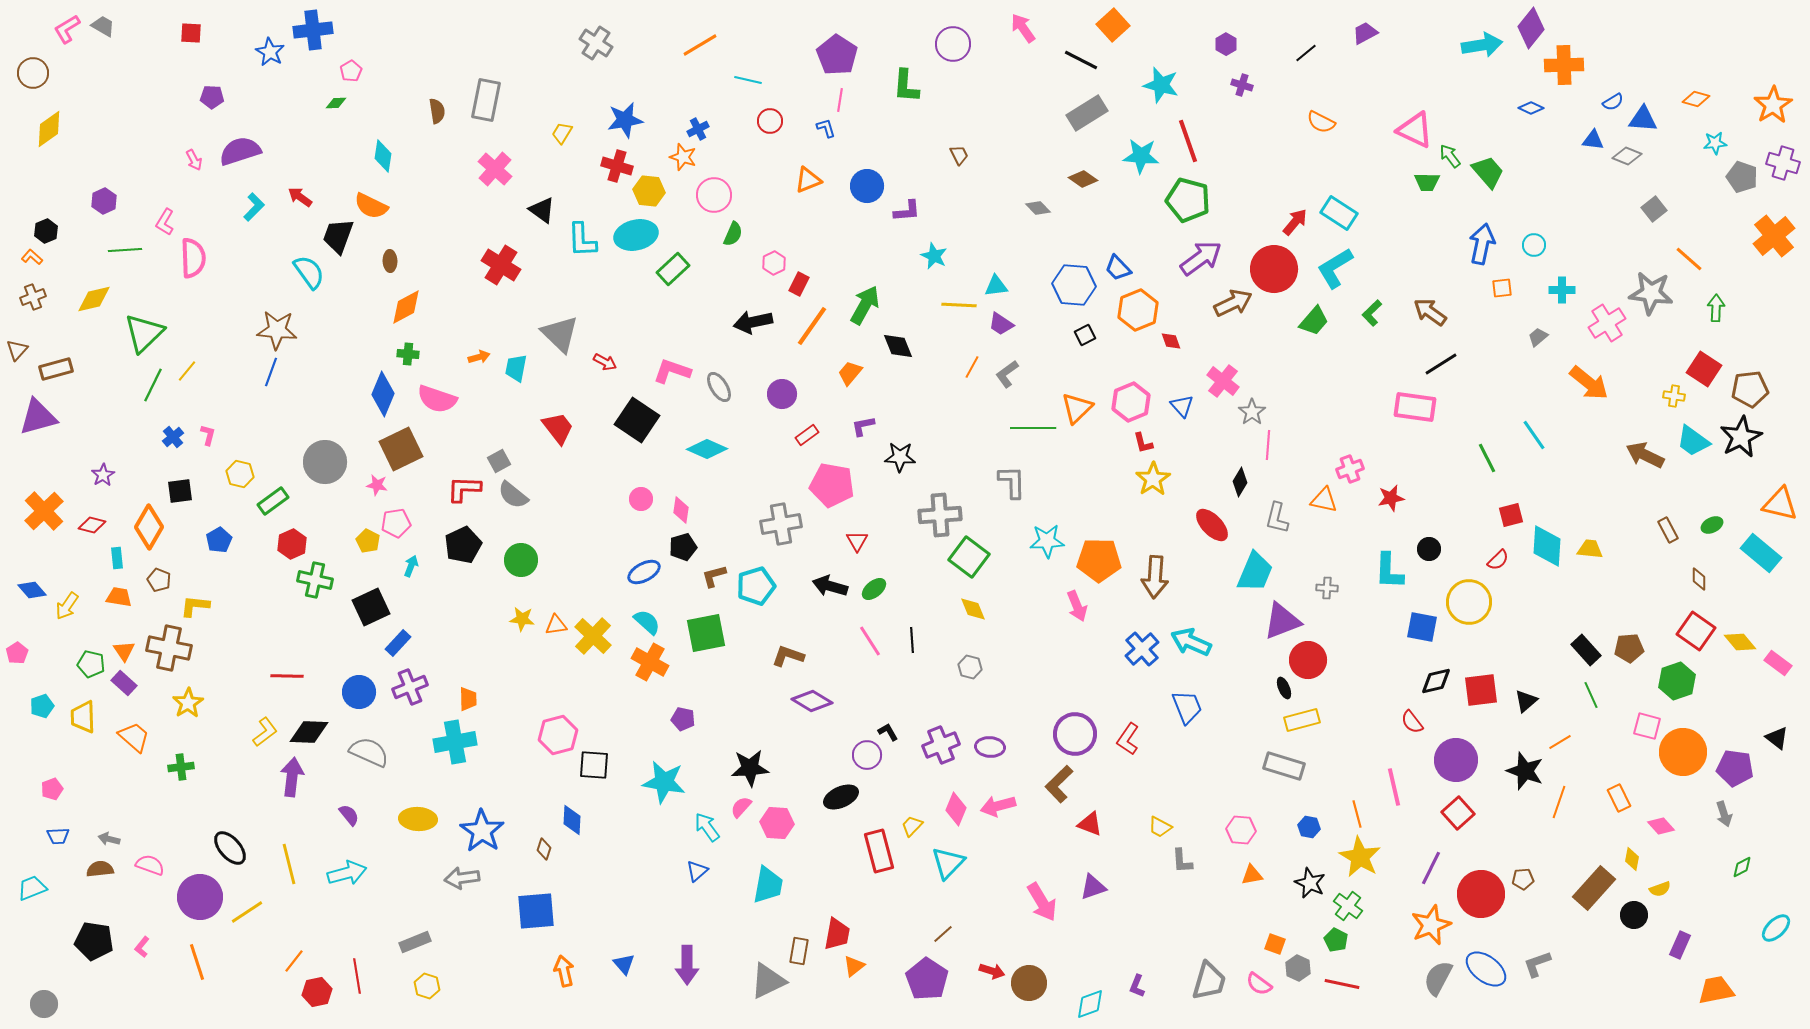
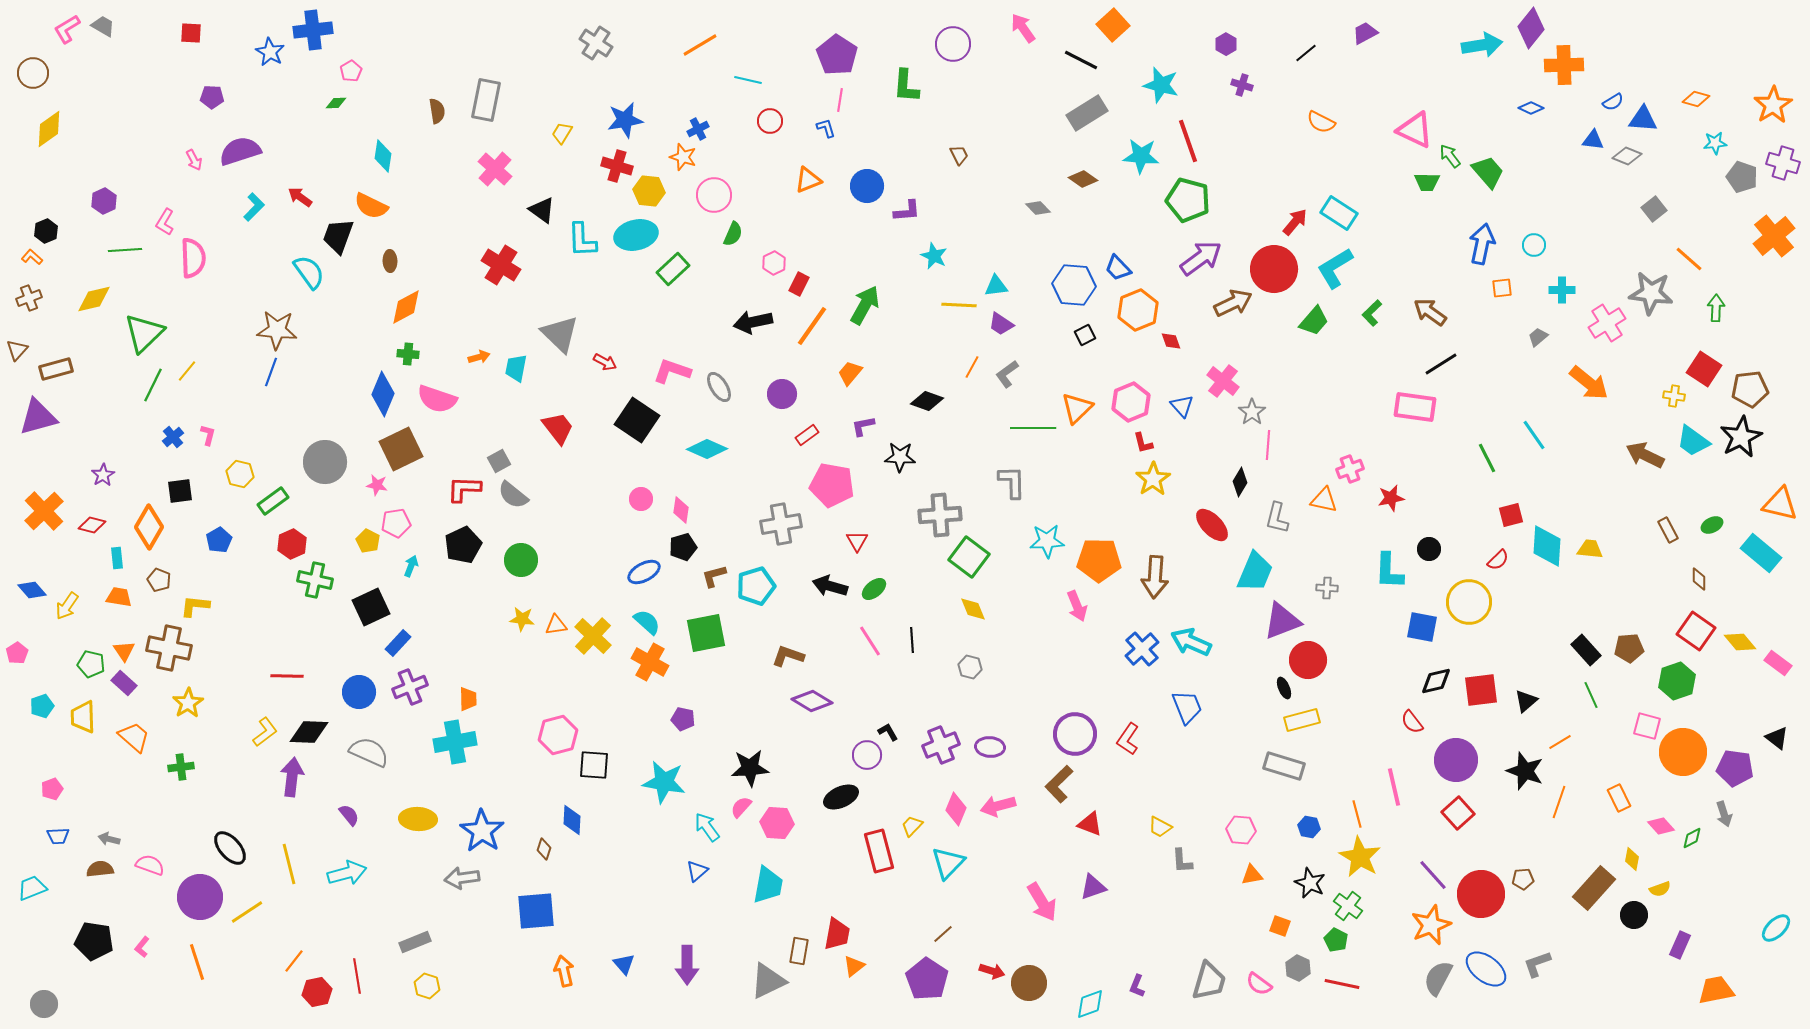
brown cross at (33, 297): moved 4 px left, 1 px down
black diamond at (898, 346): moved 29 px right, 55 px down; rotated 48 degrees counterclockwise
green diamond at (1742, 867): moved 50 px left, 29 px up
purple line at (1431, 868): moved 2 px right, 7 px down; rotated 68 degrees counterclockwise
orange square at (1275, 944): moved 5 px right, 18 px up
